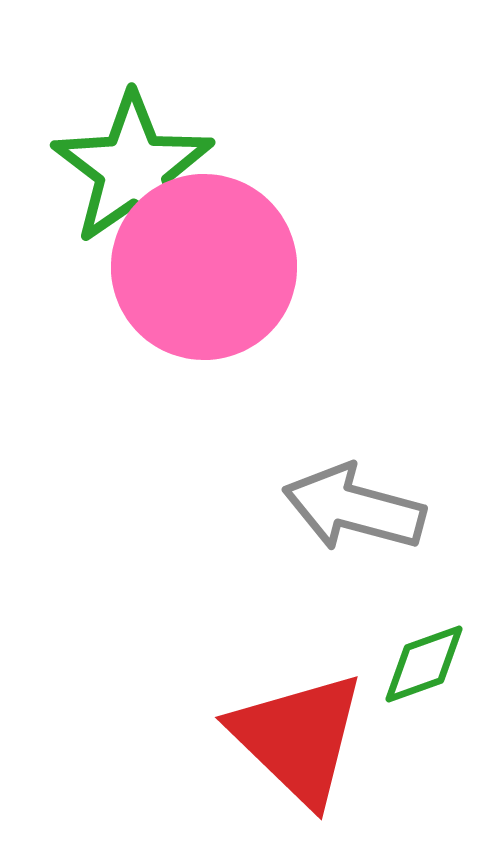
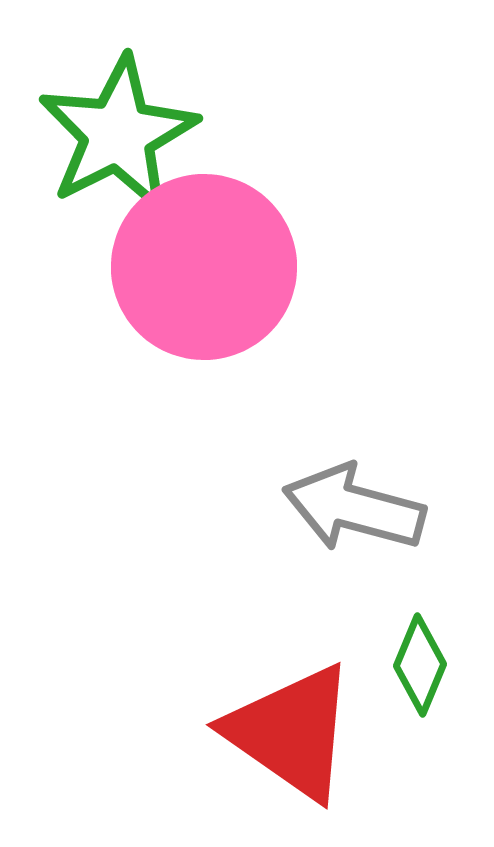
green star: moved 15 px left, 35 px up; rotated 8 degrees clockwise
green diamond: moved 4 px left, 1 px down; rotated 48 degrees counterclockwise
red triangle: moved 7 px left, 6 px up; rotated 9 degrees counterclockwise
